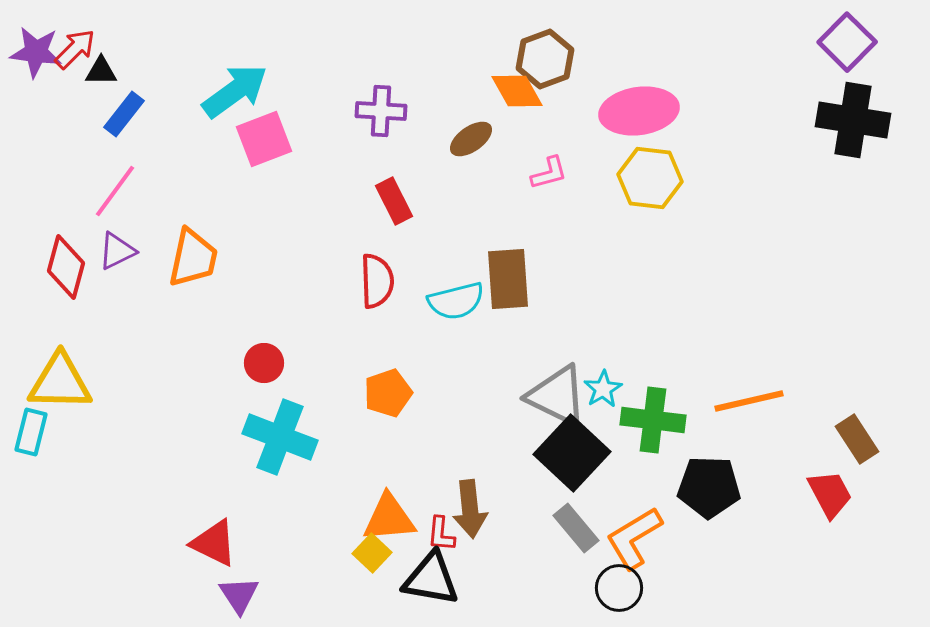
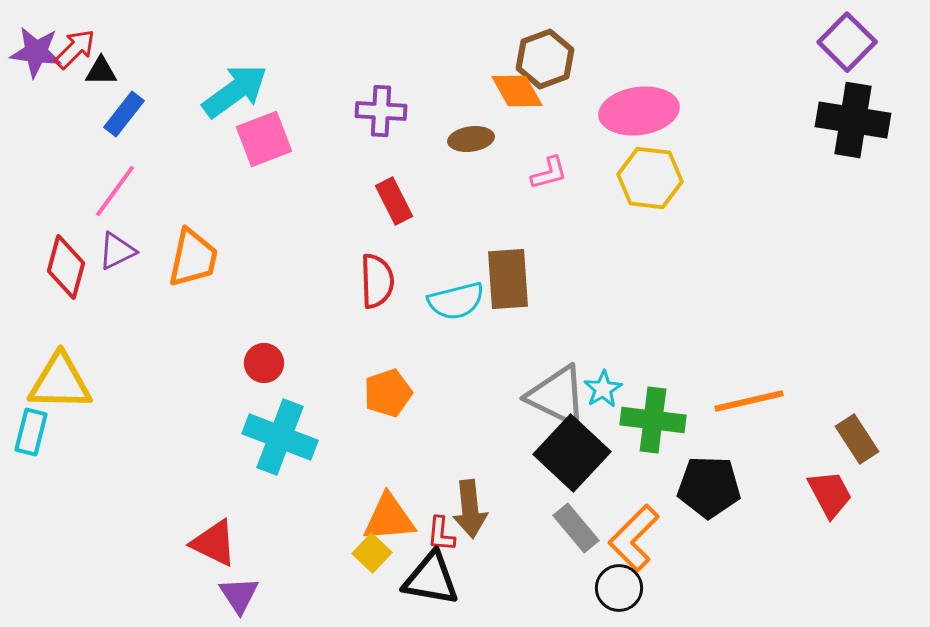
brown ellipse at (471, 139): rotated 27 degrees clockwise
orange L-shape at (634, 538): rotated 14 degrees counterclockwise
